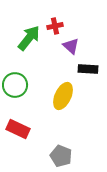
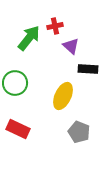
green circle: moved 2 px up
gray pentagon: moved 18 px right, 24 px up
